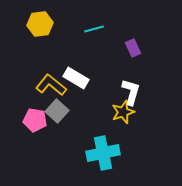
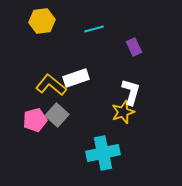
yellow hexagon: moved 2 px right, 3 px up
purple rectangle: moved 1 px right, 1 px up
white rectangle: rotated 50 degrees counterclockwise
gray square: moved 4 px down
pink pentagon: rotated 25 degrees counterclockwise
